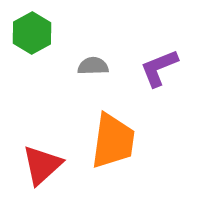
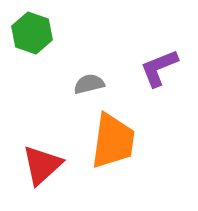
green hexagon: rotated 12 degrees counterclockwise
gray semicircle: moved 4 px left, 18 px down; rotated 12 degrees counterclockwise
